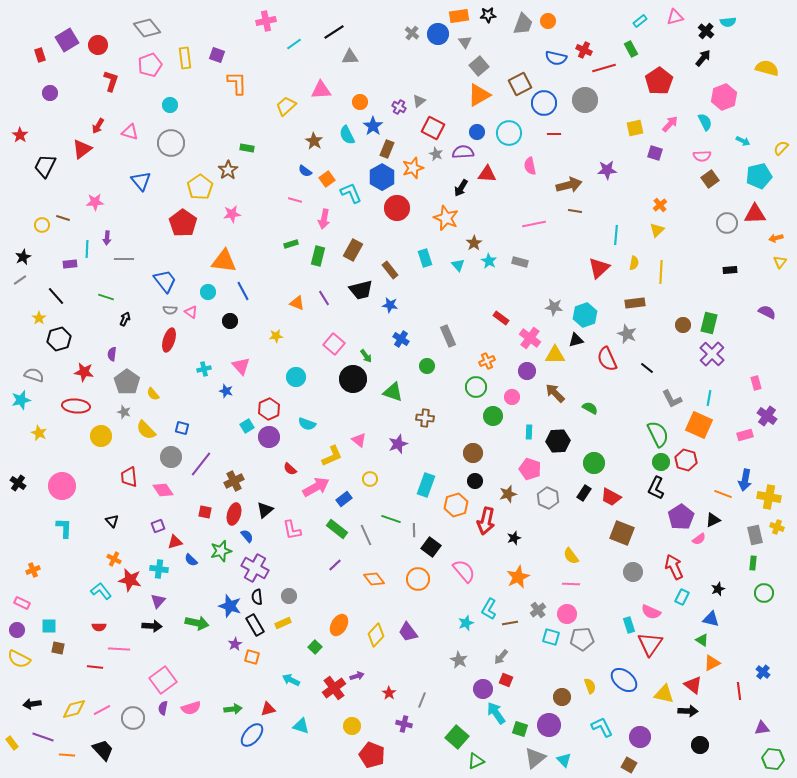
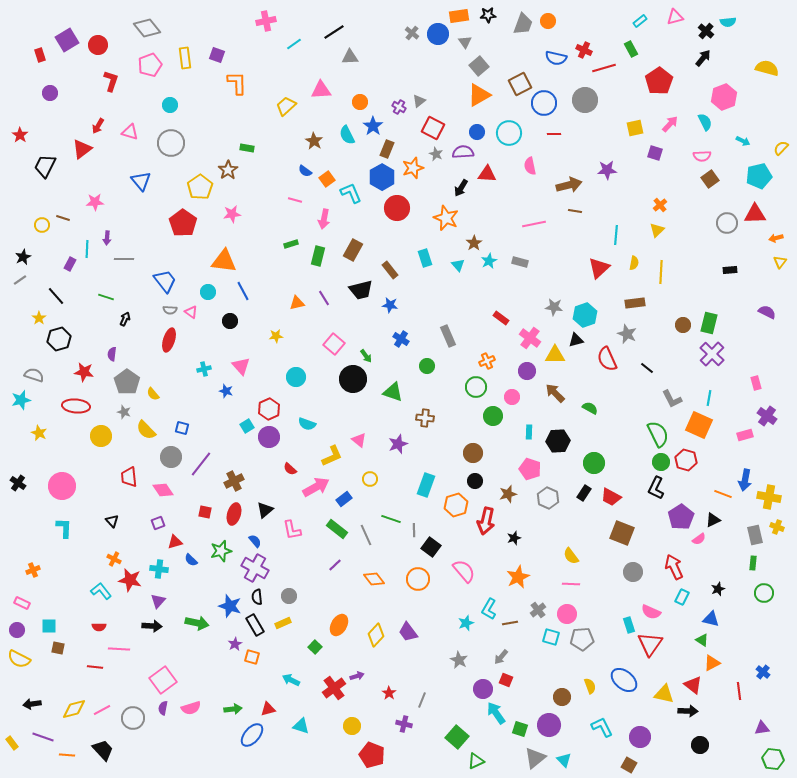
cyan star at (489, 261): rotated 14 degrees clockwise
purple rectangle at (70, 264): rotated 56 degrees counterclockwise
orange triangle at (297, 303): rotated 35 degrees counterclockwise
purple square at (158, 526): moved 3 px up
blue semicircle at (247, 536): moved 8 px right, 5 px down
